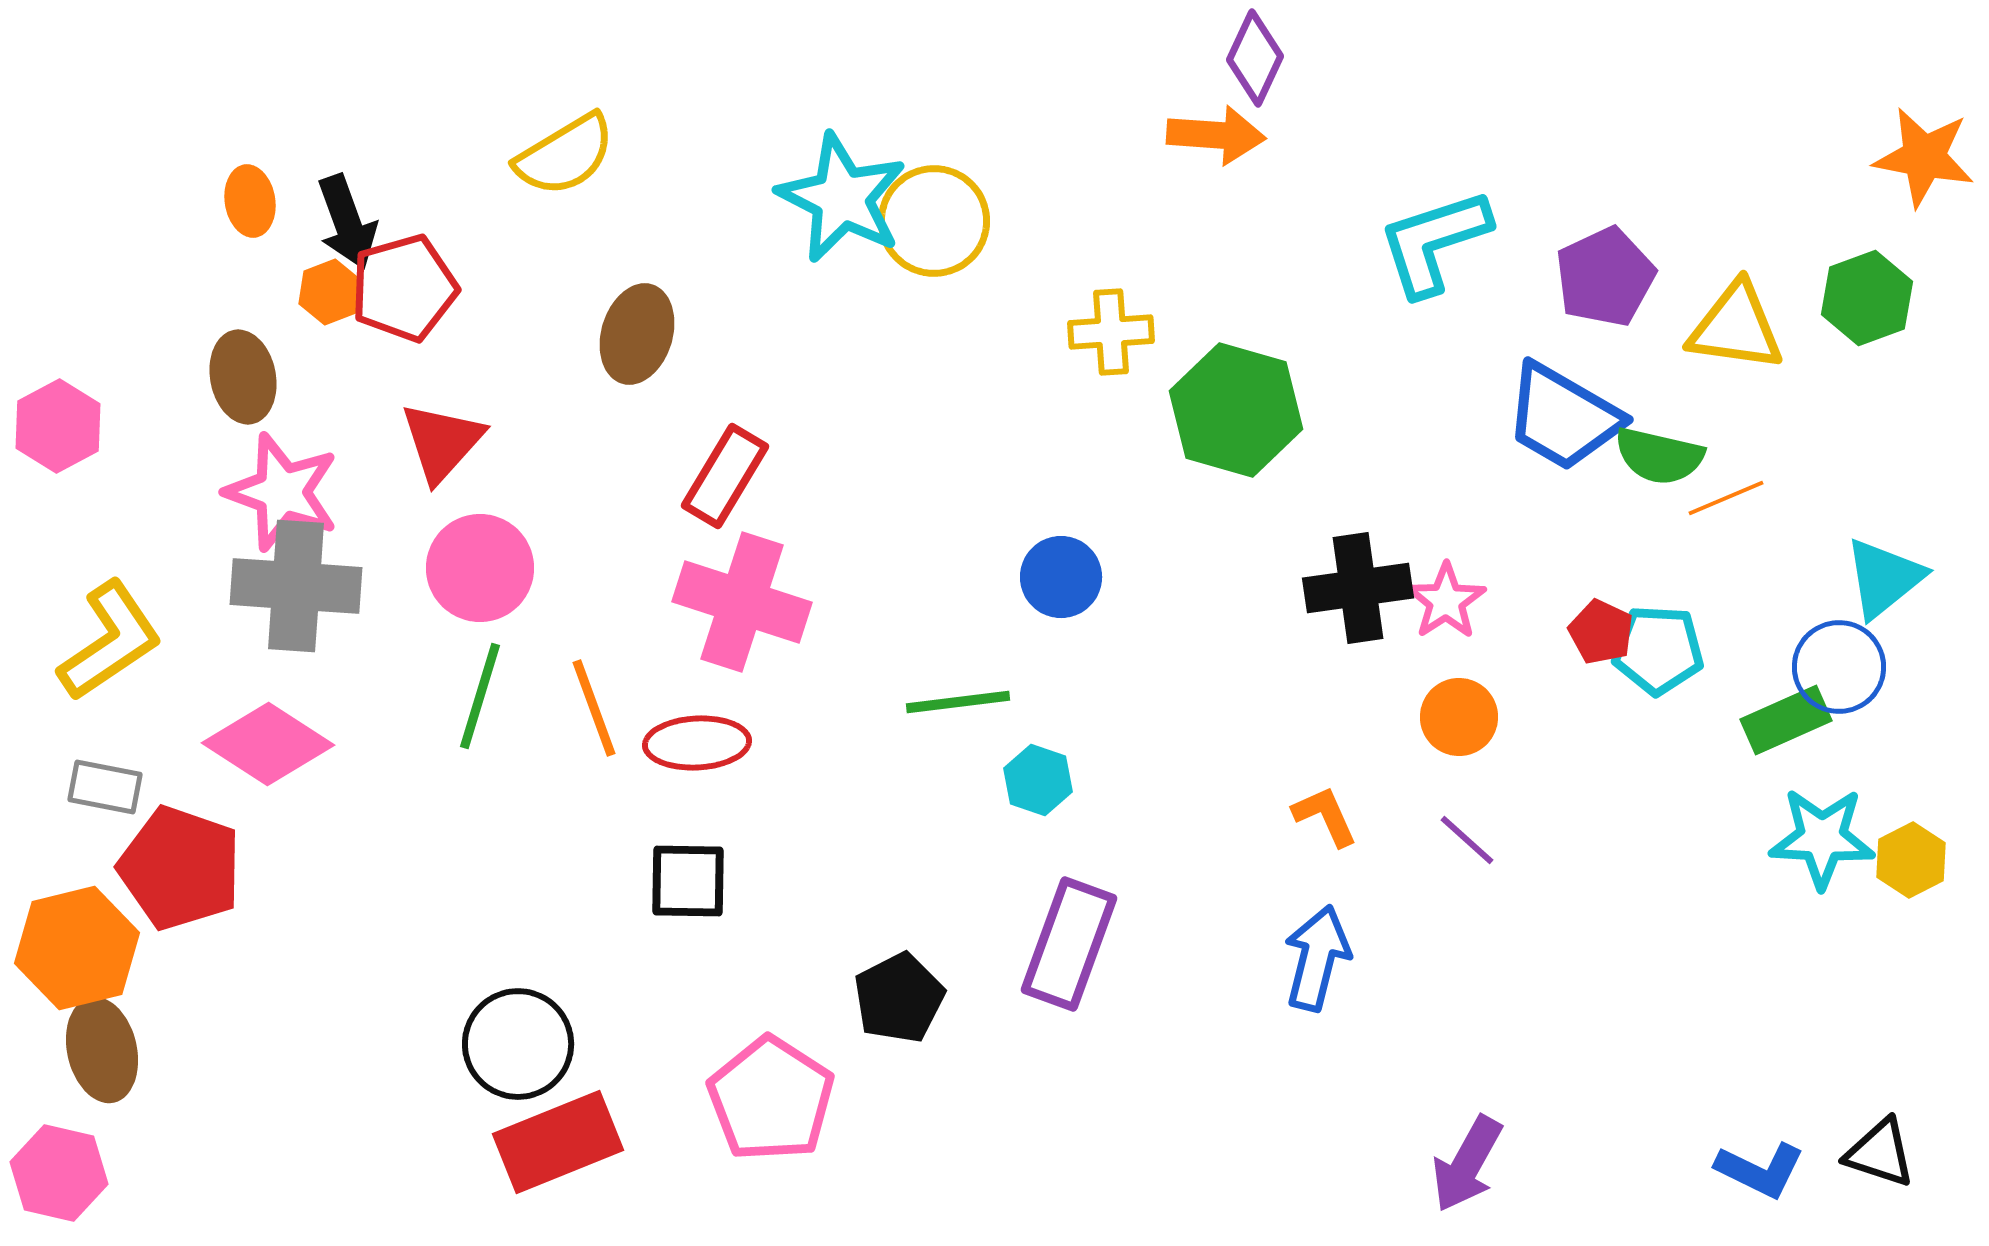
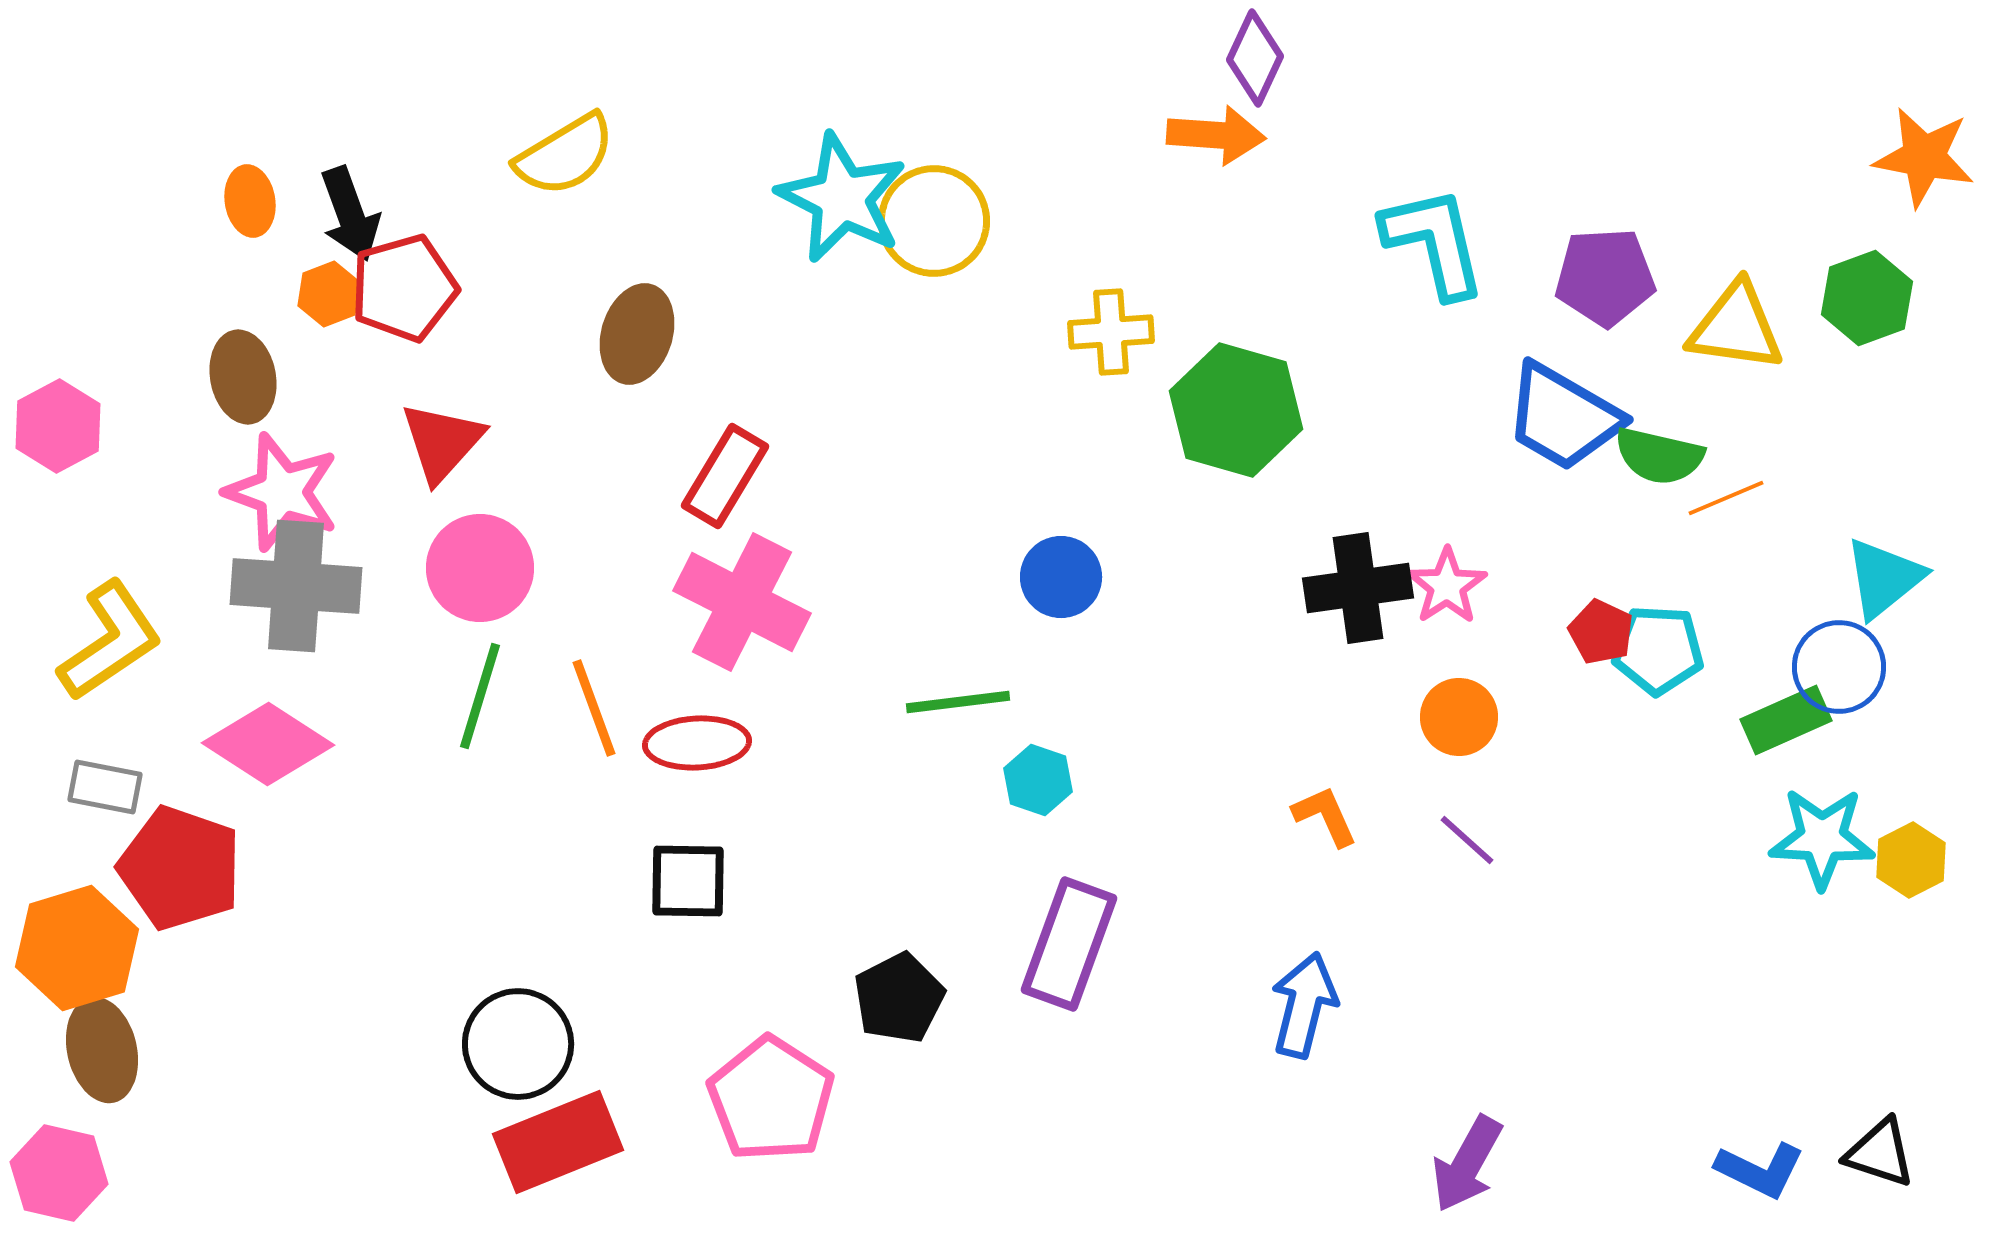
black arrow at (347, 222): moved 3 px right, 8 px up
cyan L-shape at (1434, 242): rotated 95 degrees clockwise
purple pentagon at (1605, 277): rotated 22 degrees clockwise
orange hexagon at (330, 292): moved 1 px left, 2 px down
pink star at (1446, 601): moved 1 px right, 15 px up
pink cross at (742, 602): rotated 9 degrees clockwise
orange hexagon at (77, 948): rotated 3 degrees counterclockwise
blue arrow at (1317, 958): moved 13 px left, 47 px down
